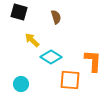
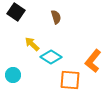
black square: moved 3 px left; rotated 18 degrees clockwise
yellow arrow: moved 4 px down
orange L-shape: rotated 145 degrees counterclockwise
cyan circle: moved 8 px left, 9 px up
